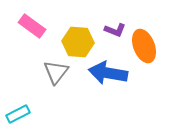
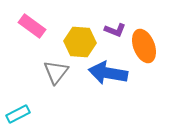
yellow hexagon: moved 2 px right
